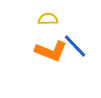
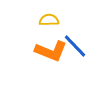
yellow semicircle: moved 1 px right, 1 px down
